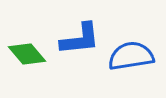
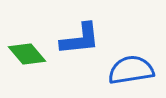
blue semicircle: moved 14 px down
